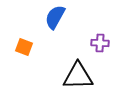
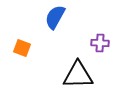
orange square: moved 2 px left, 1 px down
black triangle: moved 1 px up
